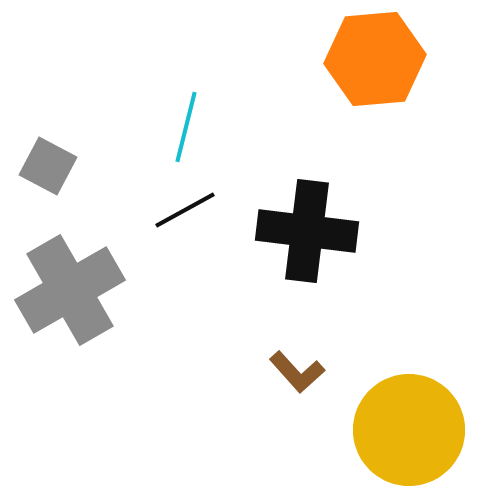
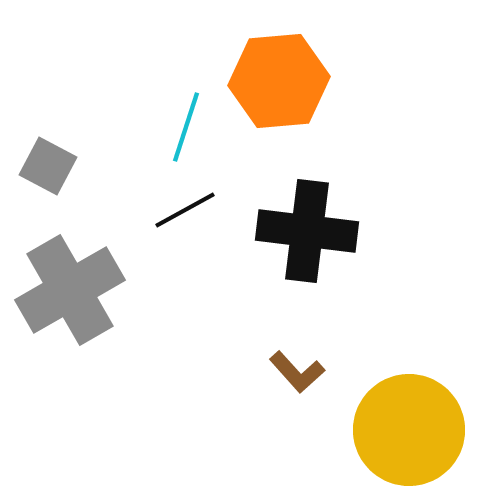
orange hexagon: moved 96 px left, 22 px down
cyan line: rotated 4 degrees clockwise
